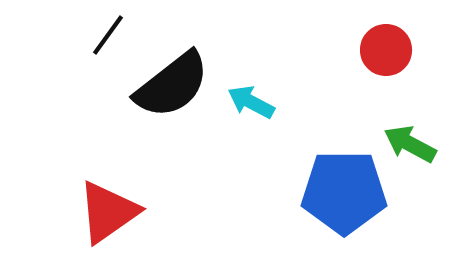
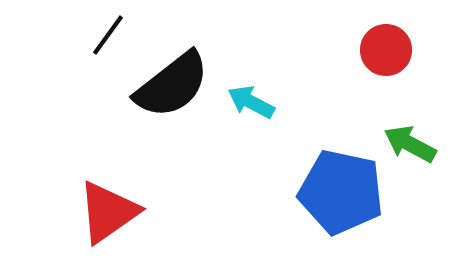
blue pentagon: moved 3 px left; rotated 12 degrees clockwise
